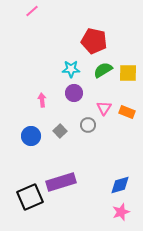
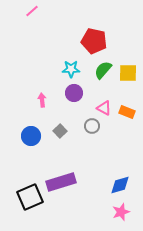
green semicircle: rotated 18 degrees counterclockwise
pink triangle: rotated 35 degrees counterclockwise
gray circle: moved 4 px right, 1 px down
